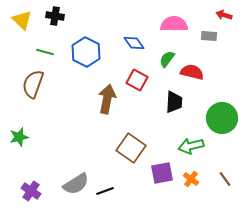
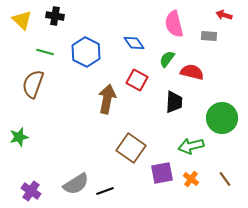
pink semicircle: rotated 104 degrees counterclockwise
